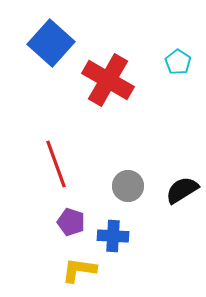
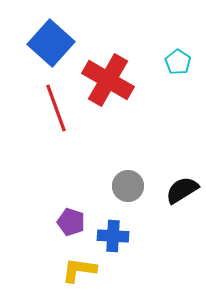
red line: moved 56 px up
